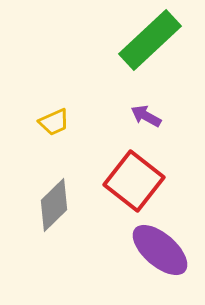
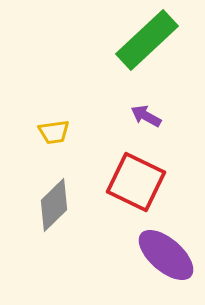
green rectangle: moved 3 px left
yellow trapezoid: moved 10 px down; rotated 16 degrees clockwise
red square: moved 2 px right, 1 px down; rotated 12 degrees counterclockwise
purple ellipse: moved 6 px right, 5 px down
